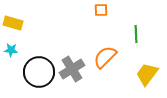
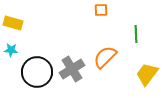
black circle: moved 2 px left
